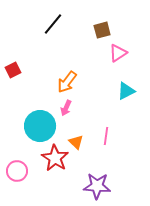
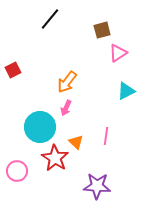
black line: moved 3 px left, 5 px up
cyan circle: moved 1 px down
